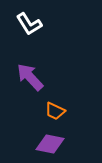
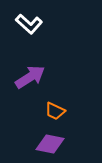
white L-shape: rotated 16 degrees counterclockwise
purple arrow: rotated 100 degrees clockwise
